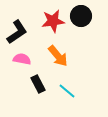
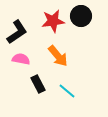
pink semicircle: moved 1 px left
